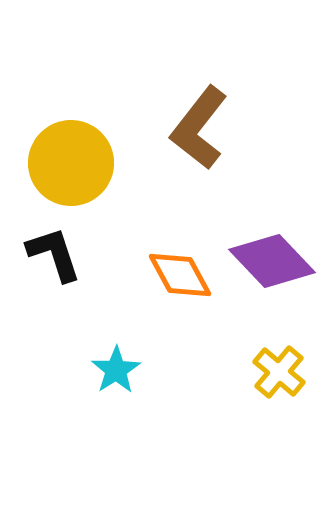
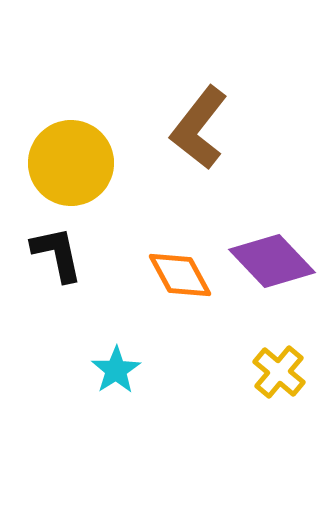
black L-shape: moved 3 px right; rotated 6 degrees clockwise
